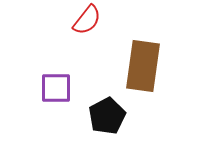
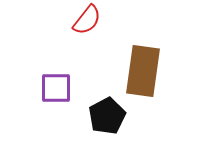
brown rectangle: moved 5 px down
